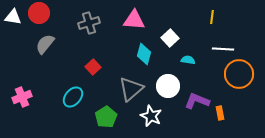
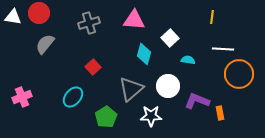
white star: rotated 25 degrees counterclockwise
